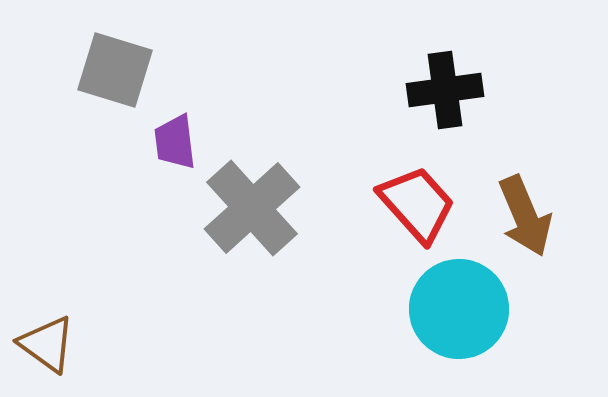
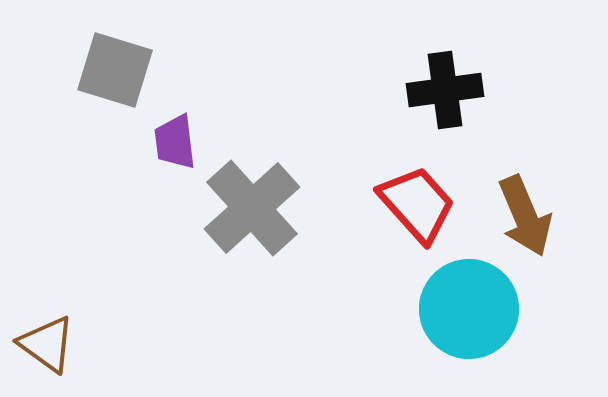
cyan circle: moved 10 px right
